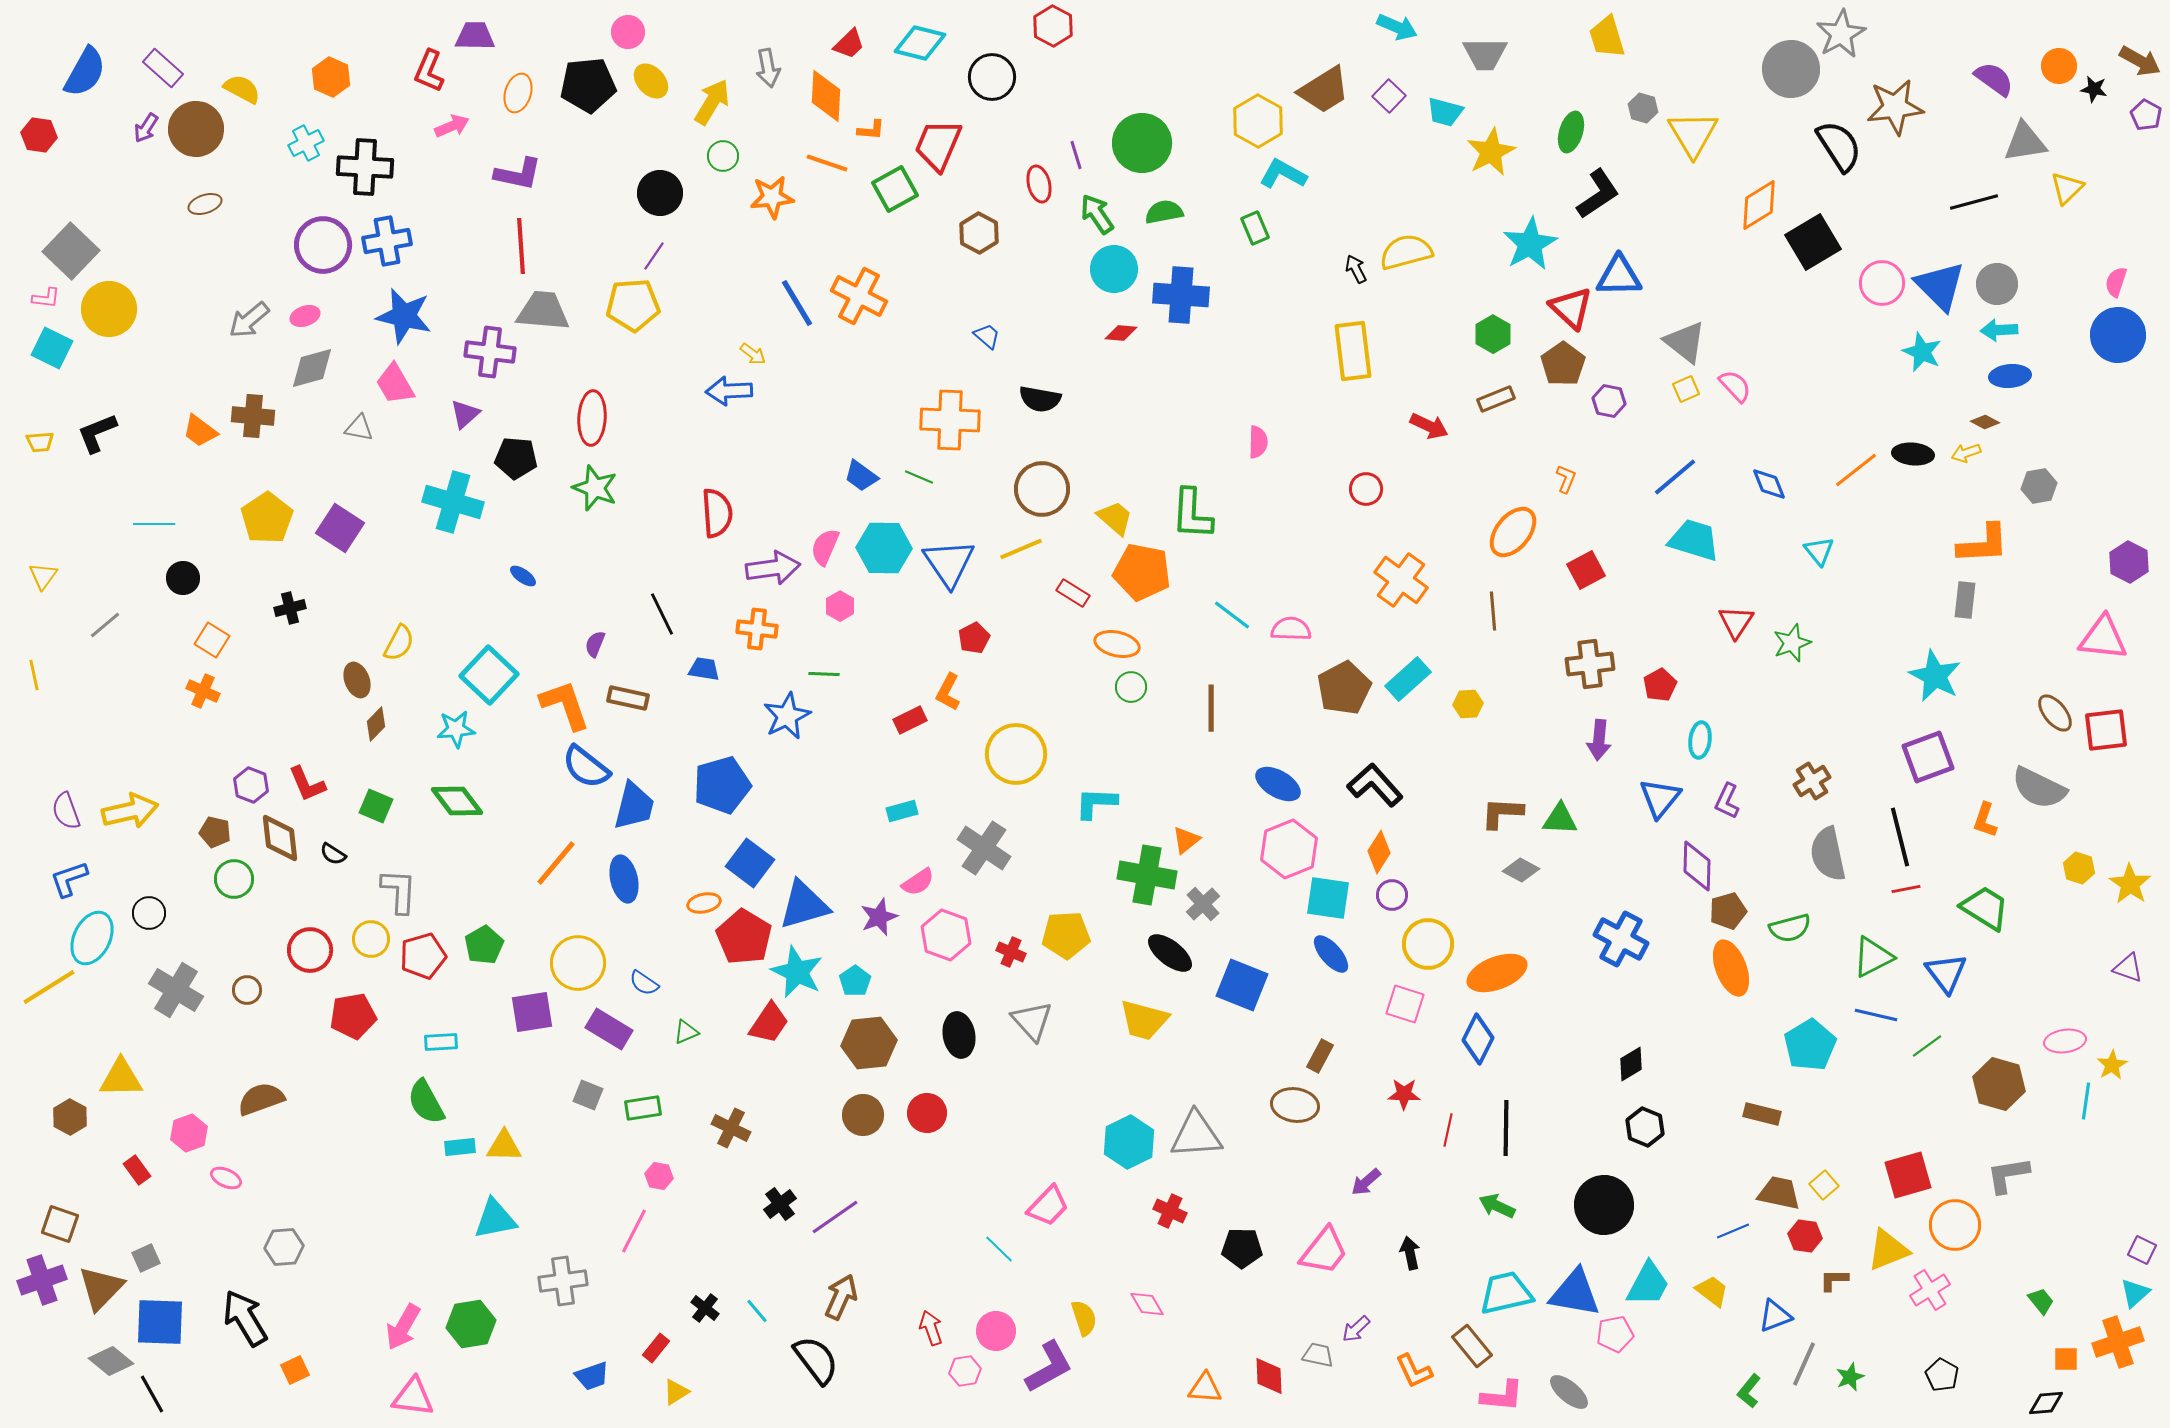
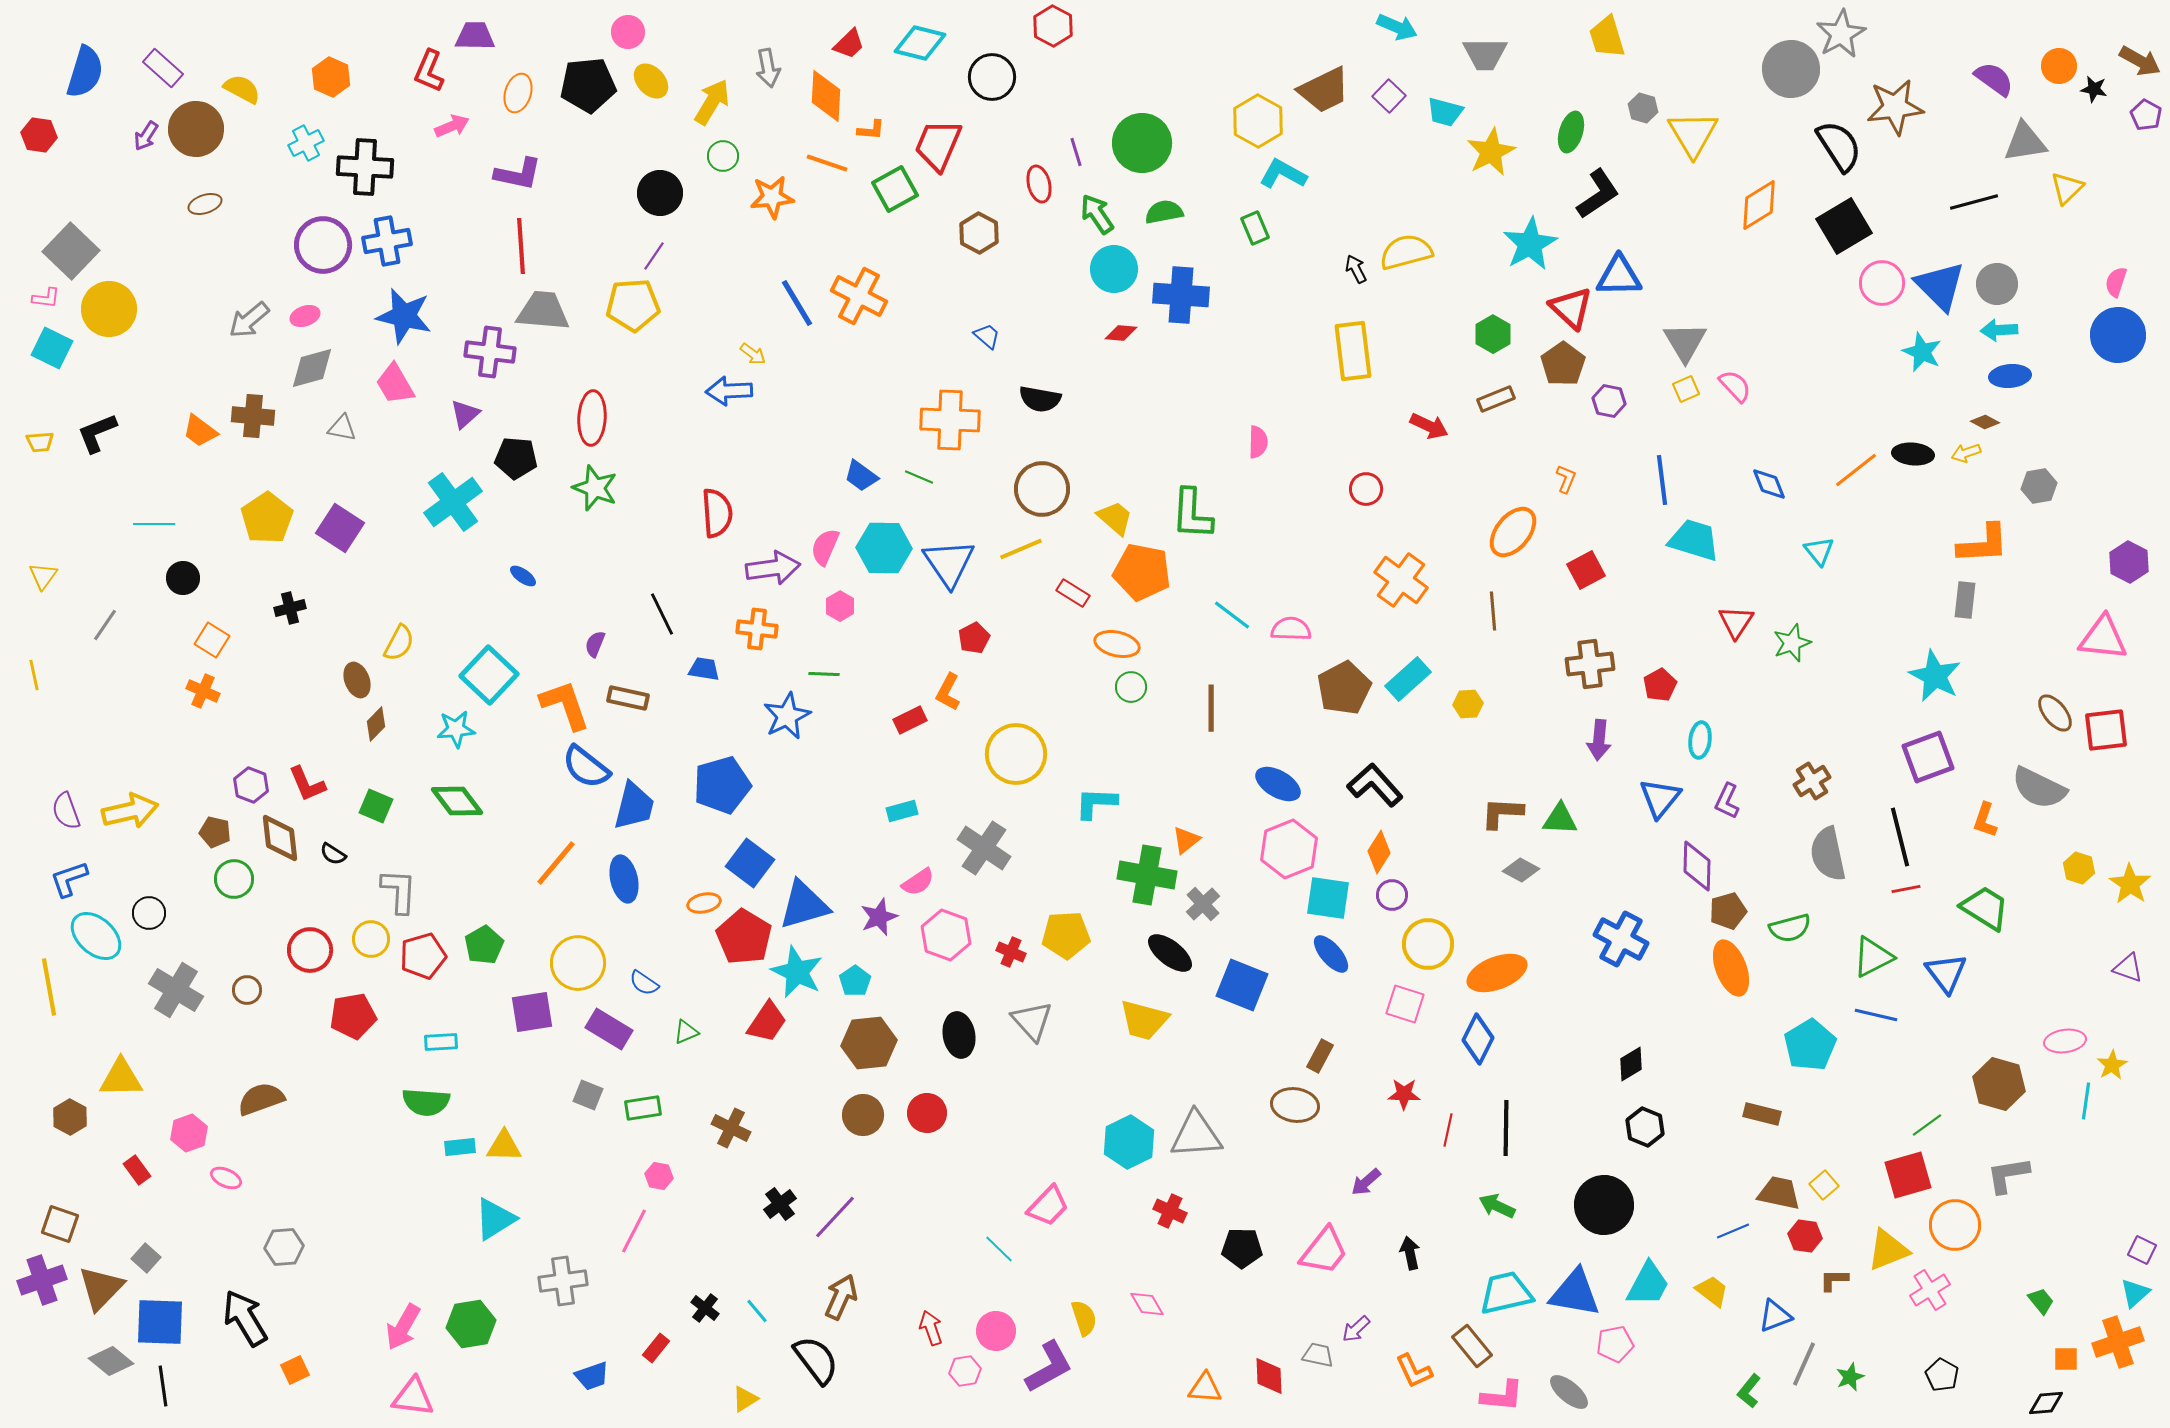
blue semicircle at (85, 72): rotated 12 degrees counterclockwise
brown trapezoid at (1324, 90): rotated 6 degrees clockwise
purple arrow at (146, 128): moved 8 px down
purple line at (1076, 155): moved 3 px up
black square at (1813, 242): moved 31 px right, 16 px up
gray triangle at (1685, 342): rotated 21 degrees clockwise
gray triangle at (359, 428): moved 17 px left
blue line at (1675, 477): moved 13 px left, 3 px down; rotated 57 degrees counterclockwise
cyan cross at (453, 502): rotated 38 degrees clockwise
gray line at (105, 625): rotated 16 degrees counterclockwise
cyan ellipse at (92, 938): moved 4 px right, 2 px up; rotated 74 degrees counterclockwise
yellow line at (49, 987): rotated 68 degrees counterclockwise
red trapezoid at (769, 1023): moved 2 px left, 1 px up
green line at (1927, 1046): moved 79 px down
green semicircle at (426, 1102): rotated 57 degrees counterclockwise
purple line at (835, 1217): rotated 12 degrees counterclockwise
cyan triangle at (495, 1219): rotated 21 degrees counterclockwise
gray square at (146, 1258): rotated 24 degrees counterclockwise
pink pentagon at (1615, 1334): moved 10 px down
yellow triangle at (676, 1392): moved 69 px right, 7 px down
black line at (152, 1394): moved 11 px right, 8 px up; rotated 21 degrees clockwise
